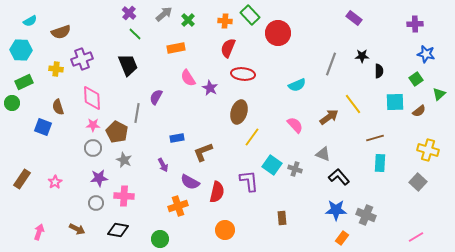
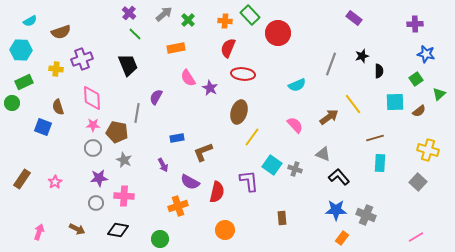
black star at (362, 56): rotated 16 degrees counterclockwise
brown pentagon at (117, 132): rotated 15 degrees counterclockwise
